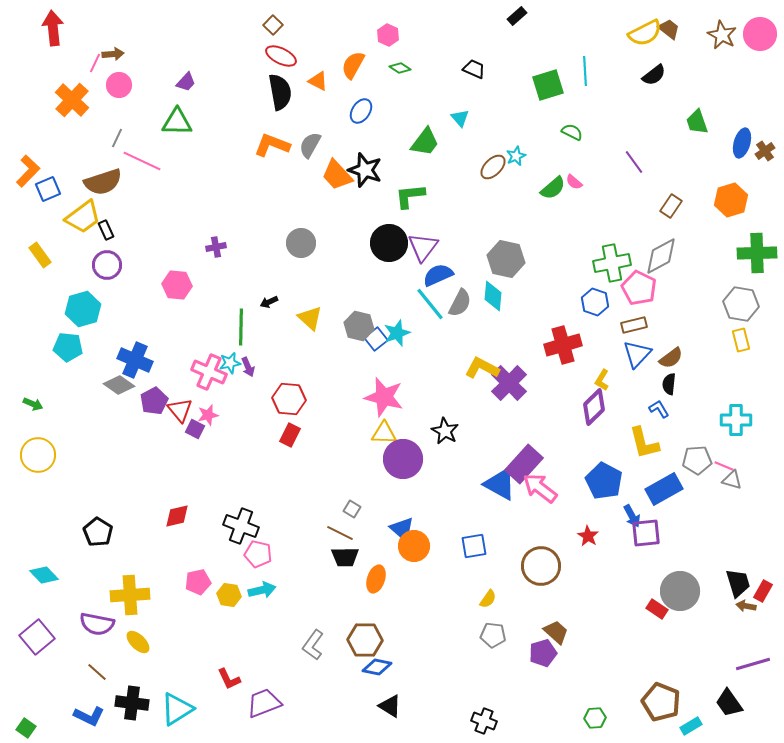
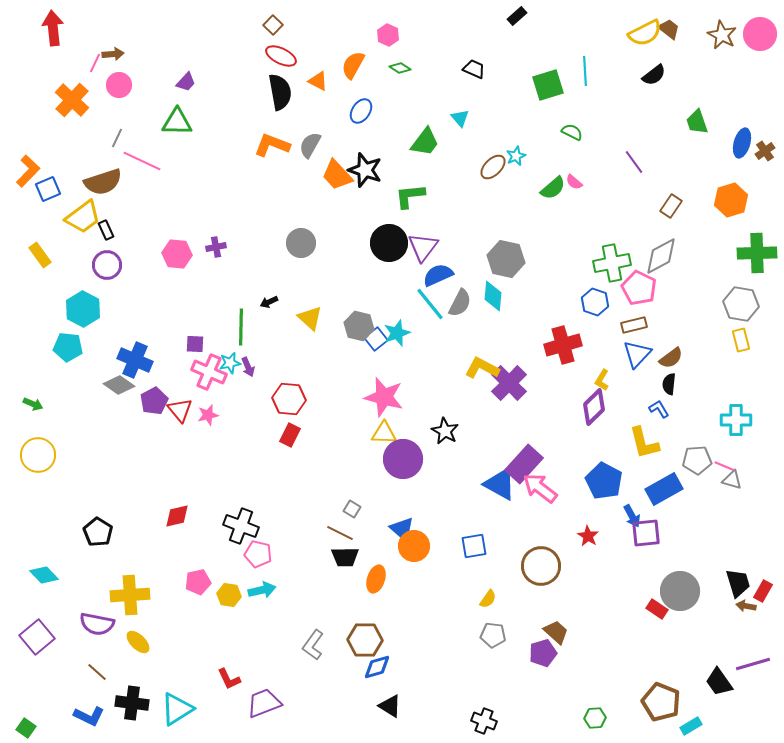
pink hexagon at (177, 285): moved 31 px up
cyan hexagon at (83, 309): rotated 16 degrees counterclockwise
purple square at (195, 429): moved 85 px up; rotated 24 degrees counterclockwise
blue diamond at (377, 667): rotated 28 degrees counterclockwise
black trapezoid at (729, 703): moved 10 px left, 21 px up
